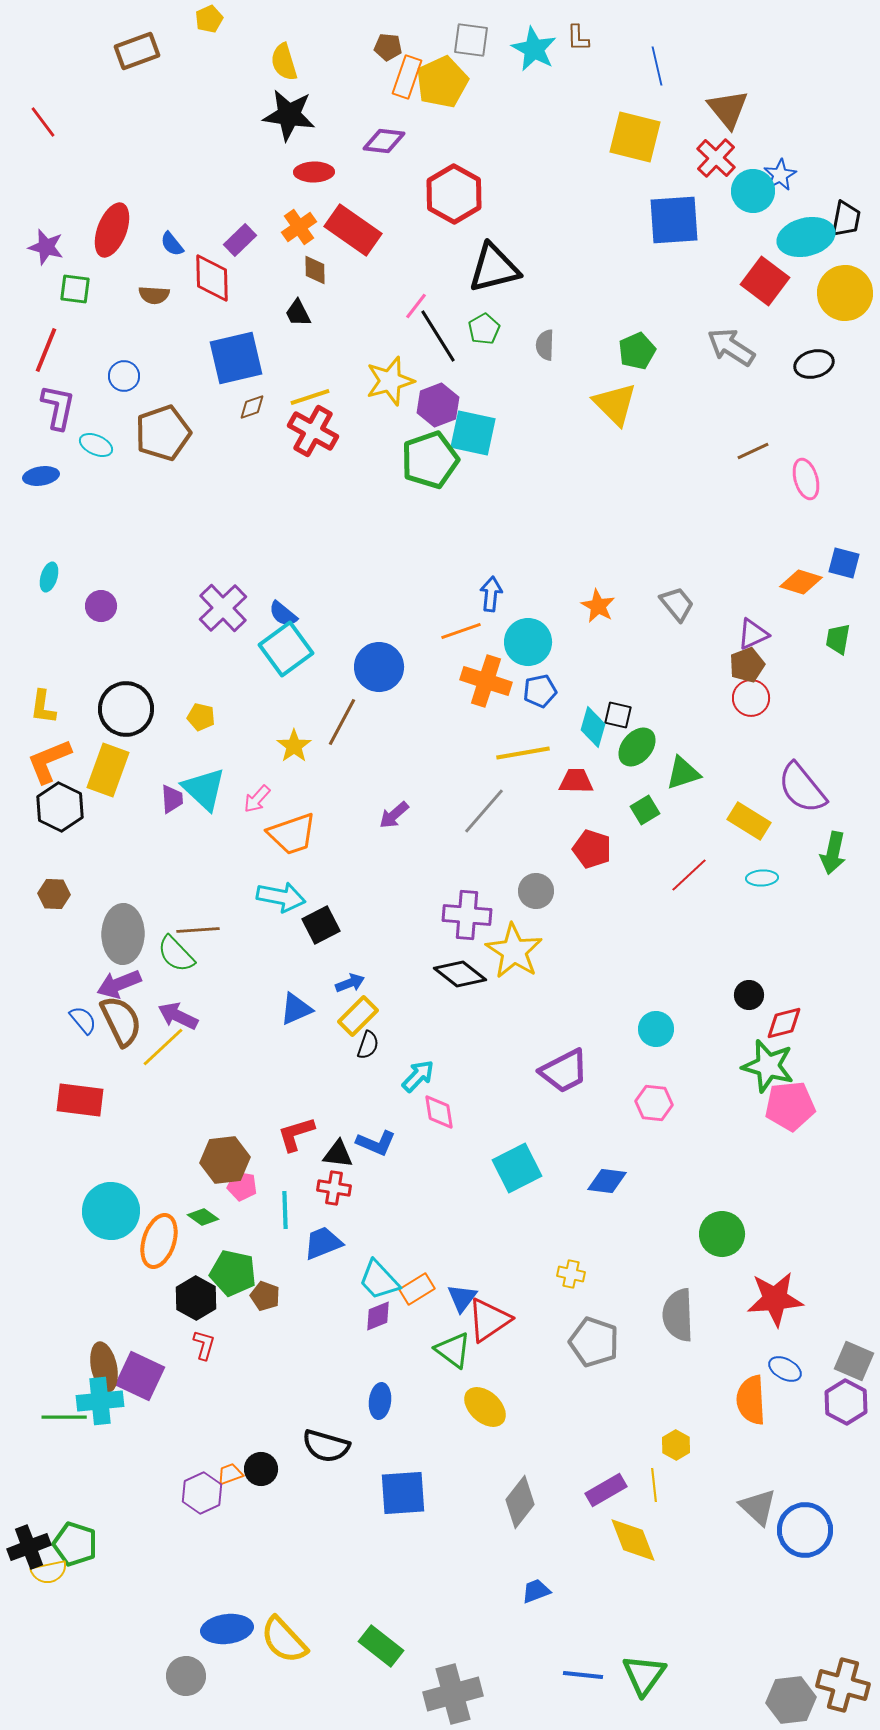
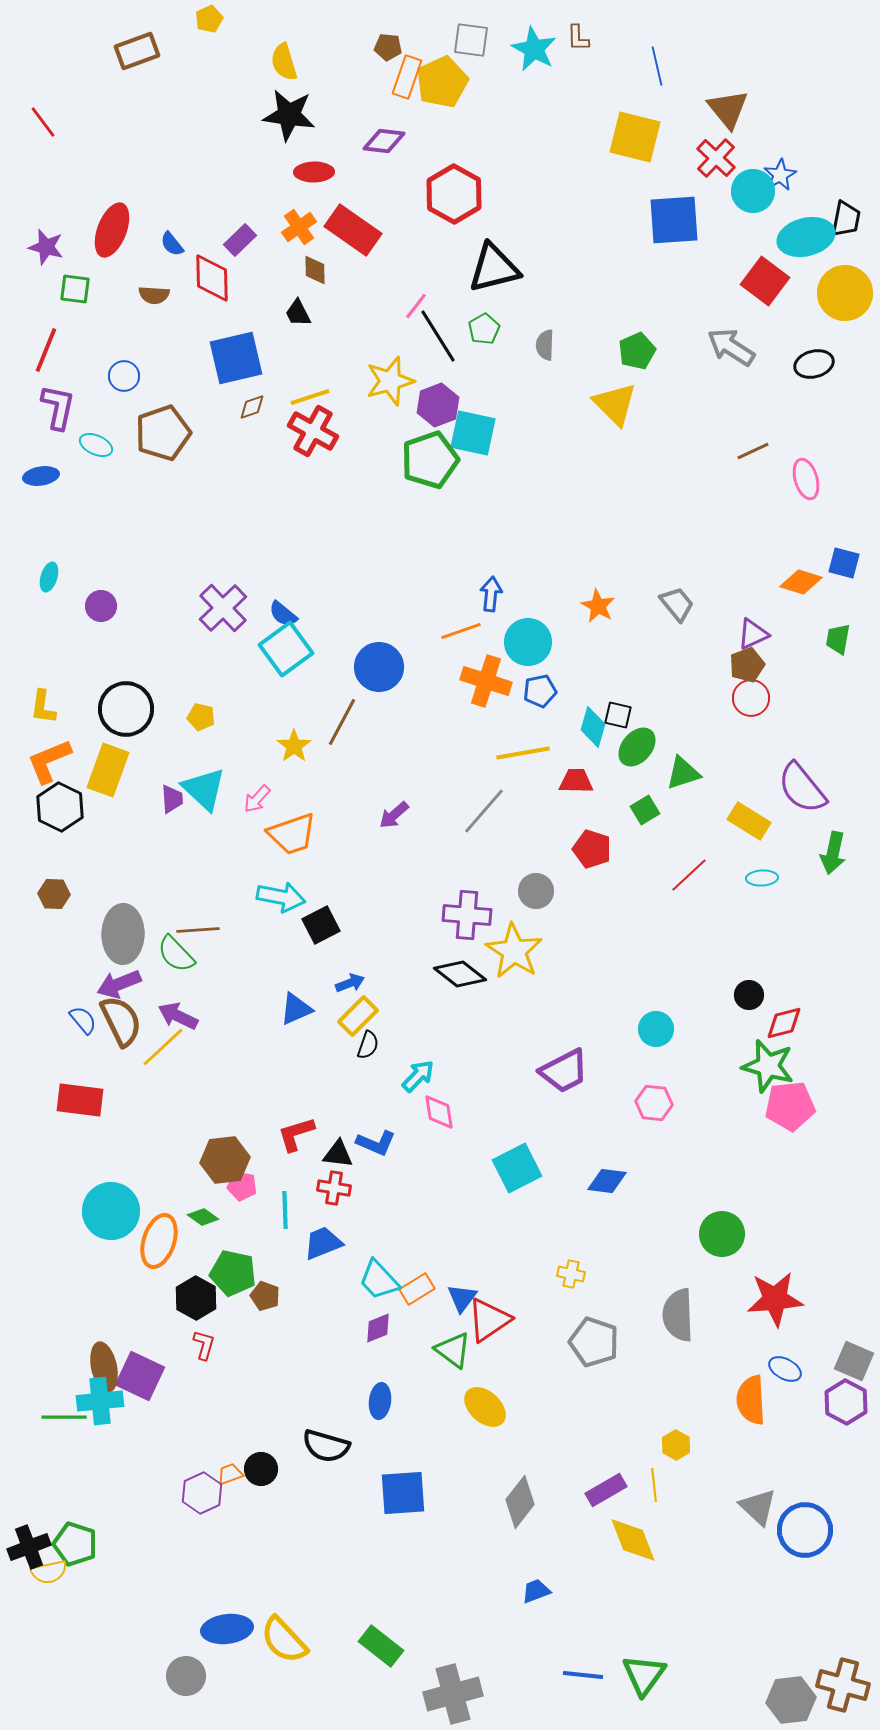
purple diamond at (378, 1316): moved 12 px down
